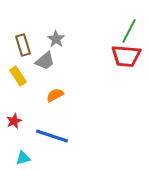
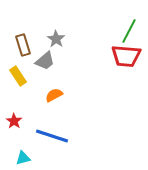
orange semicircle: moved 1 px left
red star: rotated 14 degrees counterclockwise
